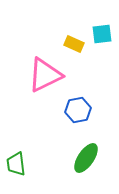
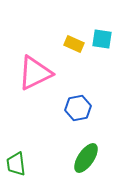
cyan square: moved 5 px down; rotated 15 degrees clockwise
pink triangle: moved 10 px left, 2 px up
blue hexagon: moved 2 px up
